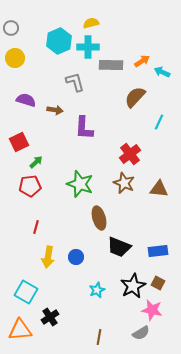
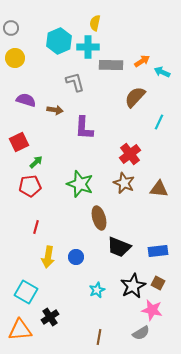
yellow semicircle: moved 4 px right; rotated 63 degrees counterclockwise
